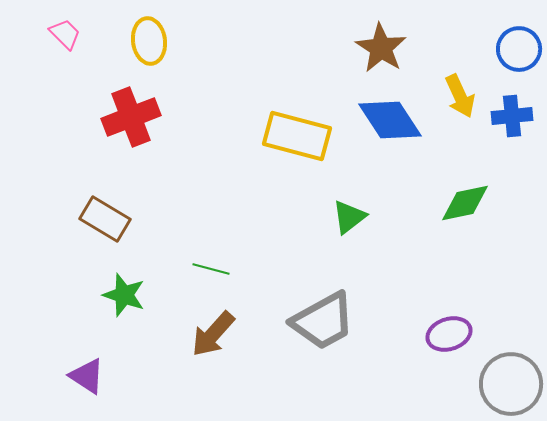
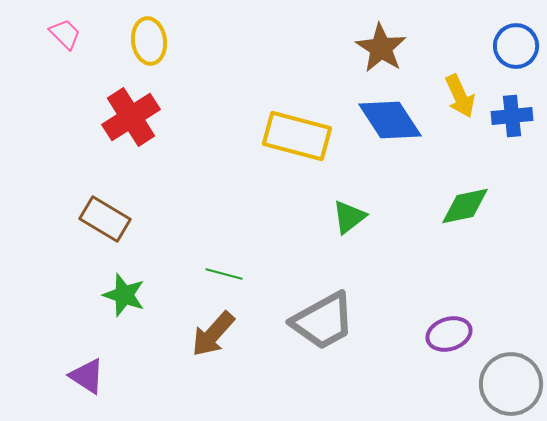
blue circle: moved 3 px left, 3 px up
red cross: rotated 12 degrees counterclockwise
green diamond: moved 3 px down
green line: moved 13 px right, 5 px down
